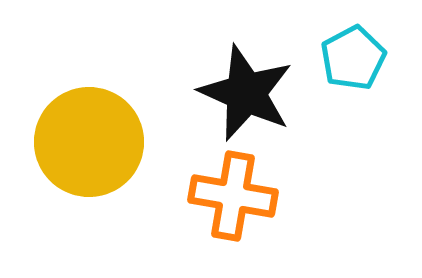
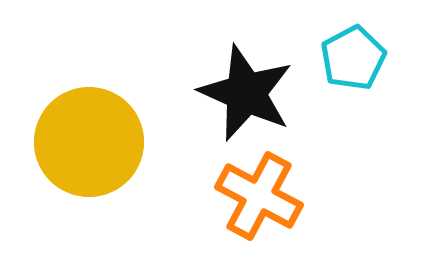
orange cross: moved 26 px right; rotated 18 degrees clockwise
